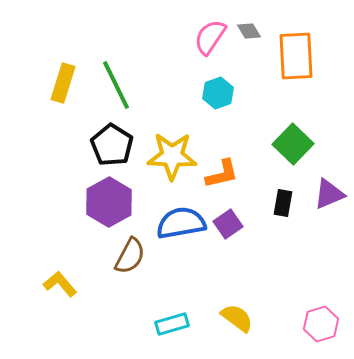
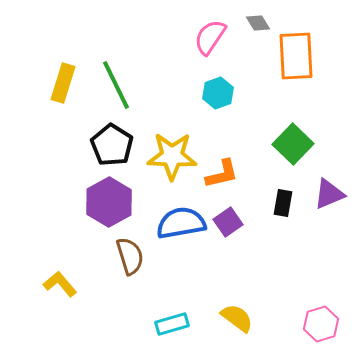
gray diamond: moved 9 px right, 8 px up
purple square: moved 2 px up
brown semicircle: rotated 45 degrees counterclockwise
